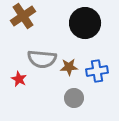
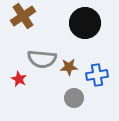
blue cross: moved 4 px down
